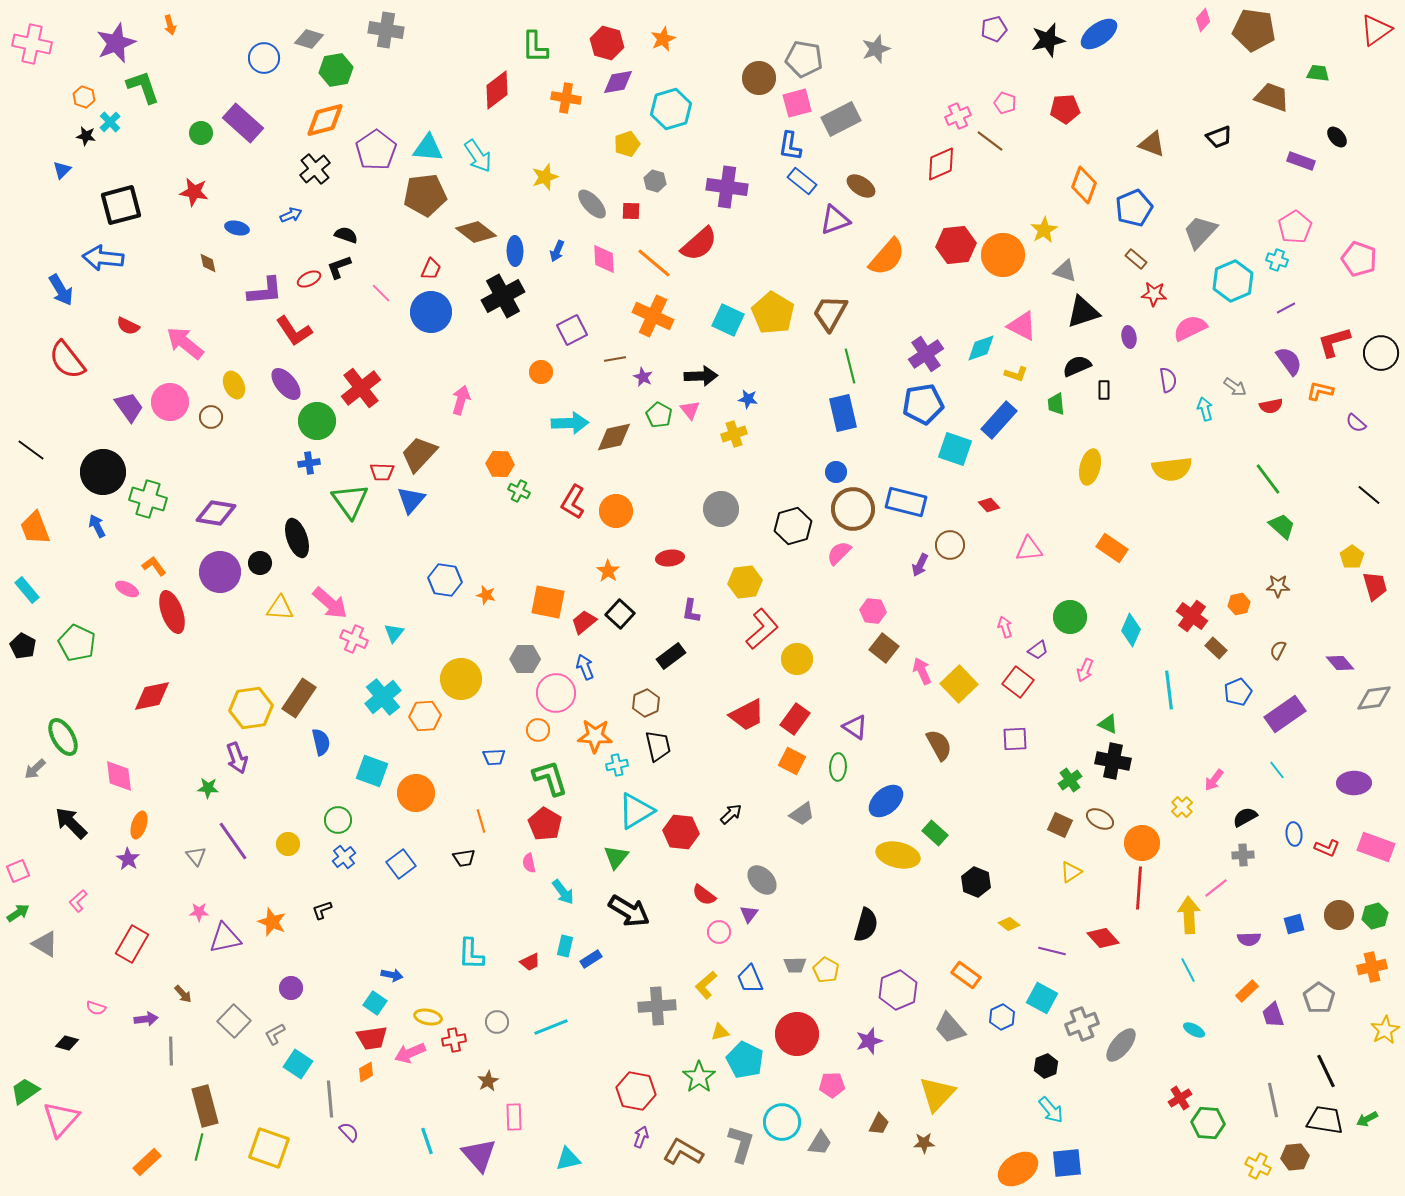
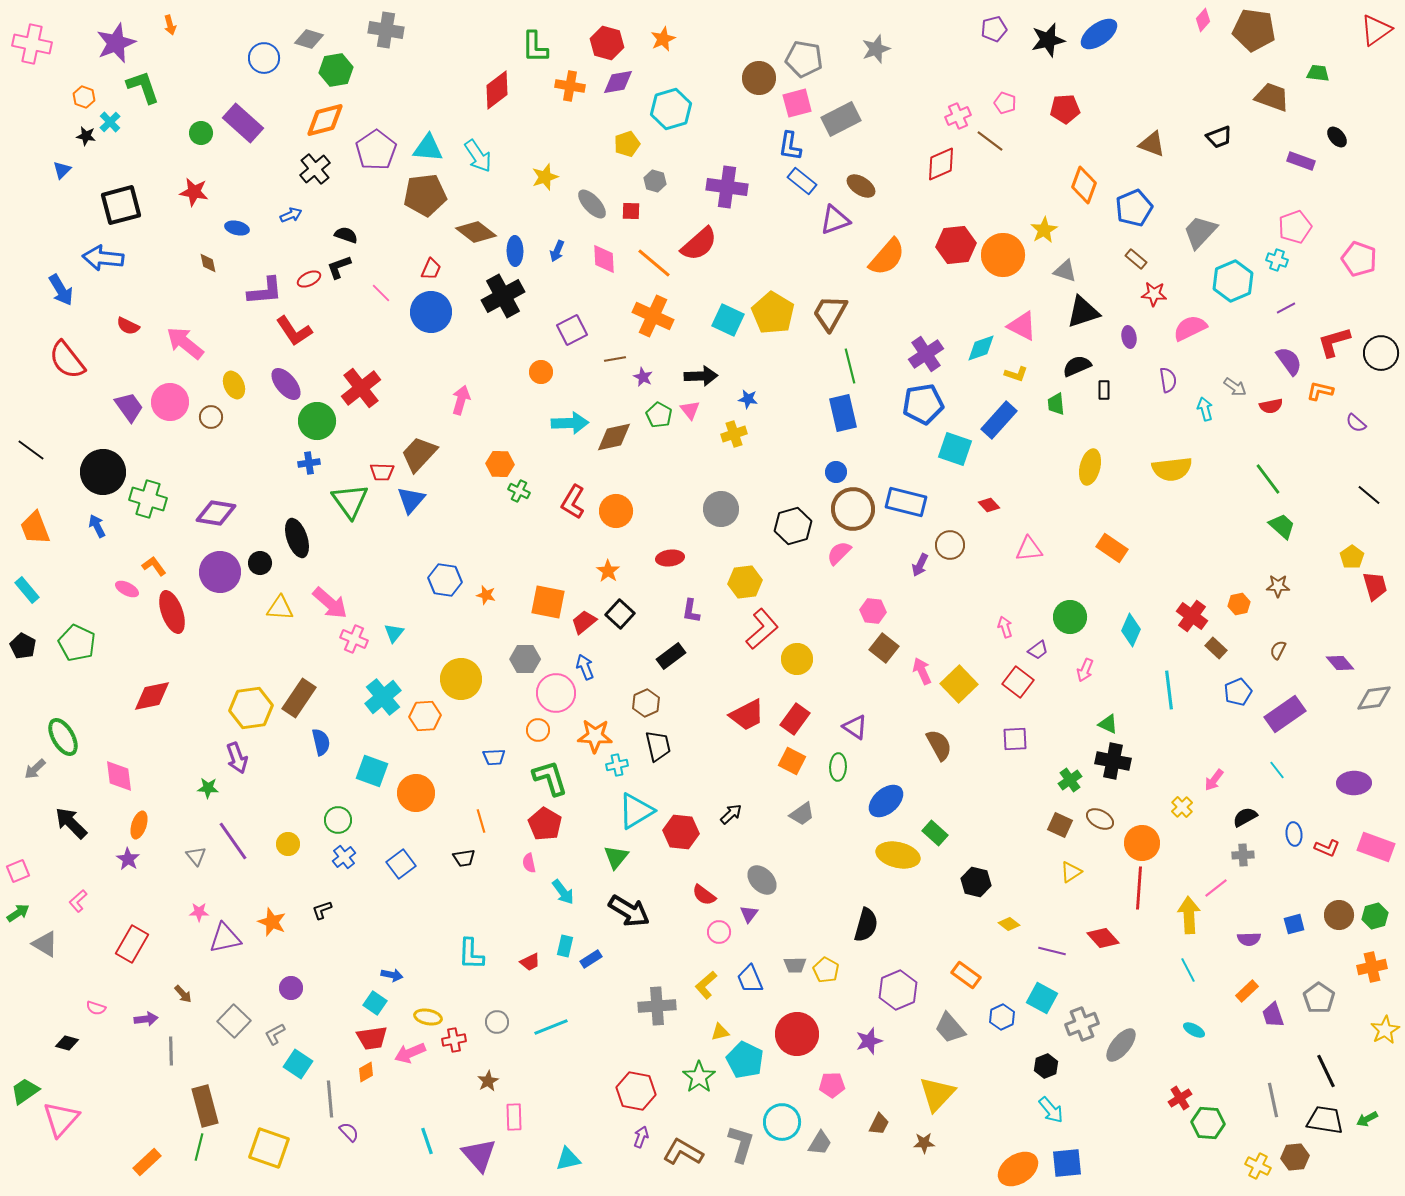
orange cross at (566, 98): moved 4 px right, 12 px up
pink pentagon at (1295, 227): rotated 12 degrees clockwise
black hexagon at (976, 882): rotated 8 degrees counterclockwise
